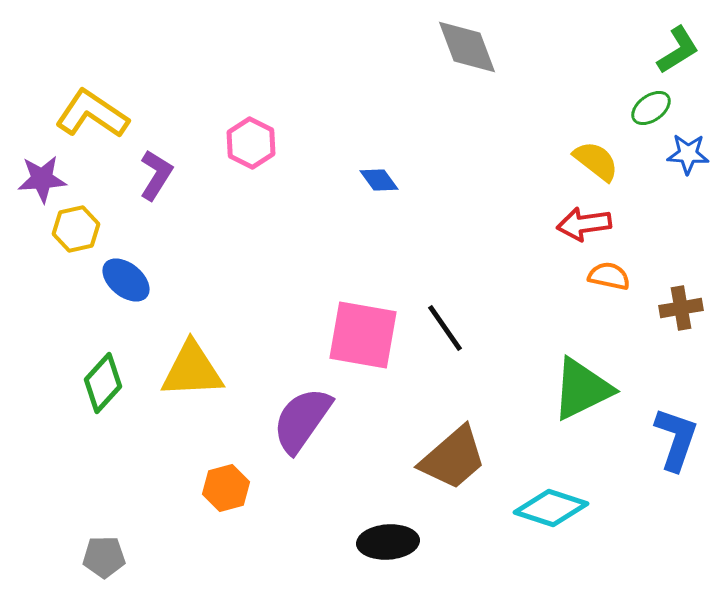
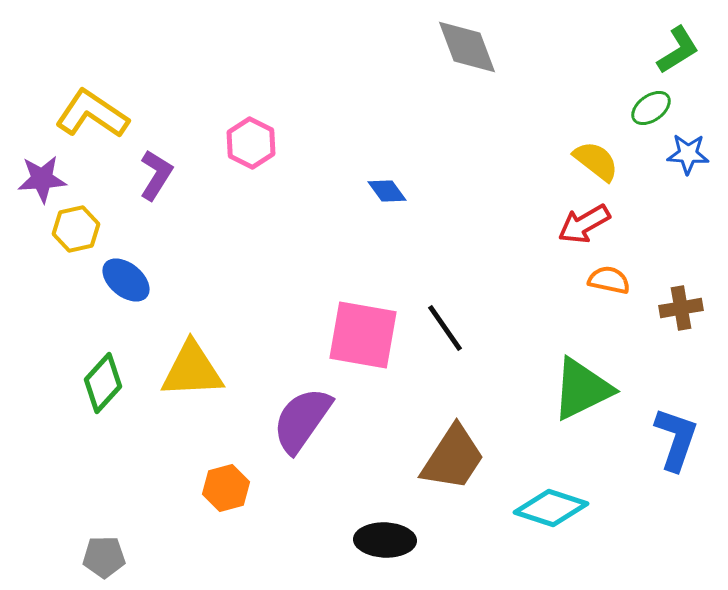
blue diamond: moved 8 px right, 11 px down
red arrow: rotated 22 degrees counterclockwise
orange semicircle: moved 4 px down
brown trapezoid: rotated 16 degrees counterclockwise
black ellipse: moved 3 px left, 2 px up; rotated 6 degrees clockwise
